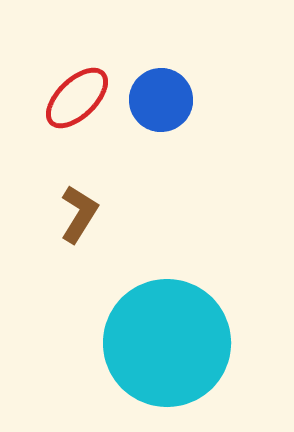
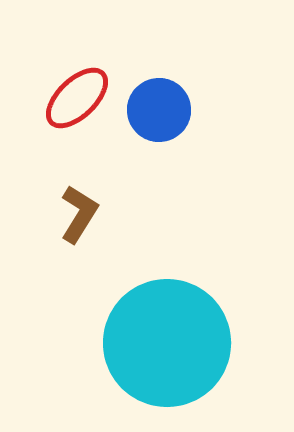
blue circle: moved 2 px left, 10 px down
